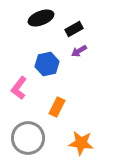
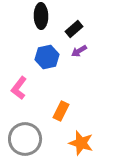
black ellipse: moved 2 px up; rotated 70 degrees counterclockwise
black rectangle: rotated 12 degrees counterclockwise
blue hexagon: moved 7 px up
orange rectangle: moved 4 px right, 4 px down
gray circle: moved 3 px left, 1 px down
orange star: rotated 10 degrees clockwise
